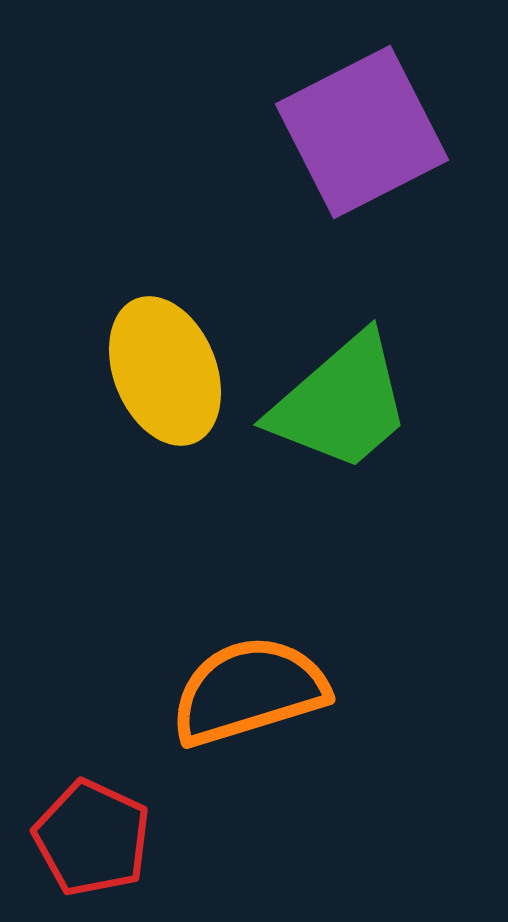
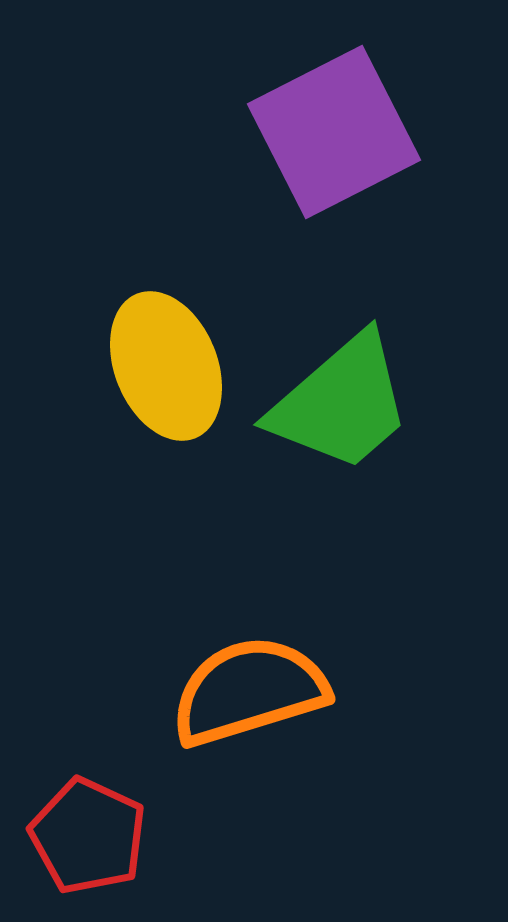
purple square: moved 28 px left
yellow ellipse: moved 1 px right, 5 px up
red pentagon: moved 4 px left, 2 px up
